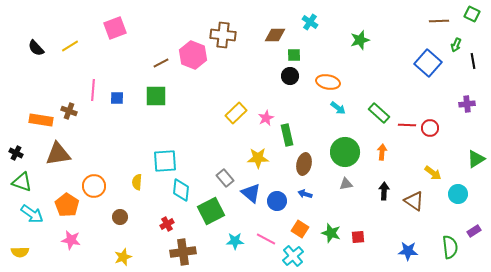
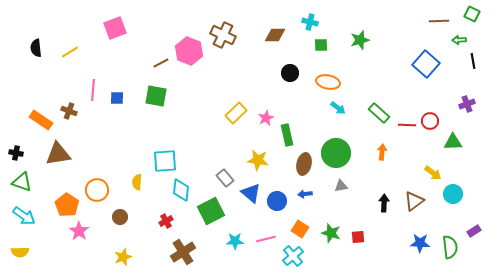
cyan cross at (310, 22): rotated 21 degrees counterclockwise
brown cross at (223, 35): rotated 20 degrees clockwise
green arrow at (456, 45): moved 3 px right, 5 px up; rotated 64 degrees clockwise
yellow line at (70, 46): moved 6 px down
black semicircle at (36, 48): rotated 36 degrees clockwise
pink hexagon at (193, 55): moved 4 px left, 4 px up
green square at (294, 55): moved 27 px right, 10 px up
blue square at (428, 63): moved 2 px left, 1 px down
black circle at (290, 76): moved 3 px up
green square at (156, 96): rotated 10 degrees clockwise
purple cross at (467, 104): rotated 14 degrees counterclockwise
orange rectangle at (41, 120): rotated 25 degrees clockwise
red circle at (430, 128): moved 7 px up
green circle at (345, 152): moved 9 px left, 1 px down
black cross at (16, 153): rotated 16 degrees counterclockwise
yellow star at (258, 158): moved 2 px down; rotated 10 degrees clockwise
green triangle at (476, 159): moved 23 px left, 17 px up; rotated 30 degrees clockwise
gray triangle at (346, 184): moved 5 px left, 2 px down
orange circle at (94, 186): moved 3 px right, 4 px down
black arrow at (384, 191): moved 12 px down
blue arrow at (305, 194): rotated 24 degrees counterclockwise
cyan circle at (458, 194): moved 5 px left
brown triangle at (414, 201): rotated 50 degrees clockwise
cyan arrow at (32, 214): moved 8 px left, 2 px down
red cross at (167, 224): moved 1 px left, 3 px up
pink line at (266, 239): rotated 42 degrees counterclockwise
pink star at (71, 240): moved 8 px right, 9 px up; rotated 24 degrees clockwise
blue star at (408, 251): moved 12 px right, 8 px up
brown cross at (183, 252): rotated 25 degrees counterclockwise
